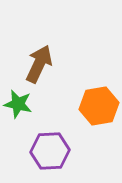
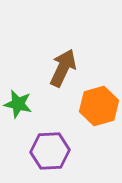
brown arrow: moved 24 px right, 4 px down
orange hexagon: rotated 6 degrees counterclockwise
